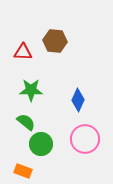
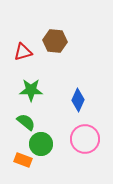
red triangle: rotated 18 degrees counterclockwise
orange rectangle: moved 11 px up
